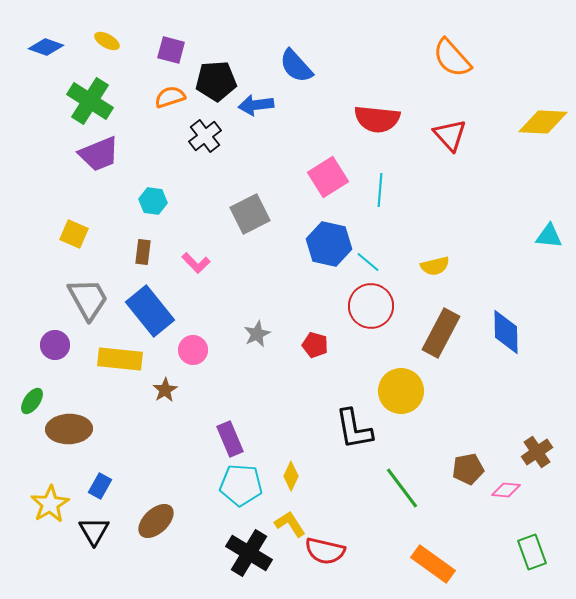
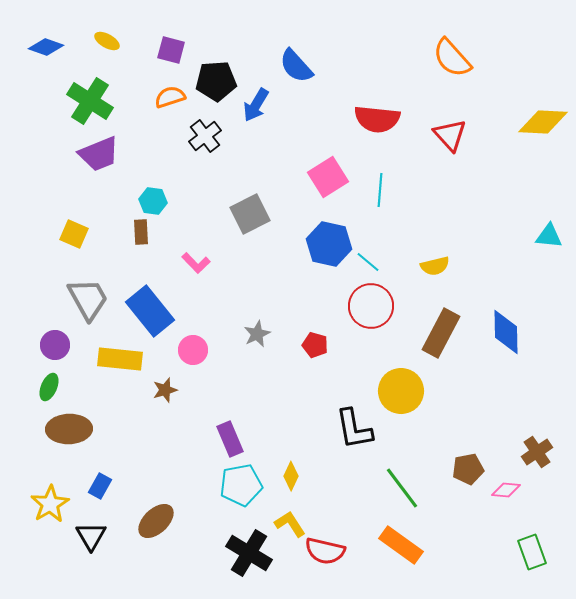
blue arrow at (256, 105): rotated 52 degrees counterclockwise
brown rectangle at (143, 252): moved 2 px left, 20 px up; rotated 10 degrees counterclockwise
brown star at (165, 390): rotated 15 degrees clockwise
green ellipse at (32, 401): moved 17 px right, 14 px up; rotated 12 degrees counterclockwise
cyan pentagon at (241, 485): rotated 15 degrees counterclockwise
black triangle at (94, 531): moved 3 px left, 5 px down
orange rectangle at (433, 564): moved 32 px left, 19 px up
